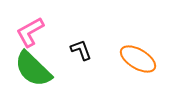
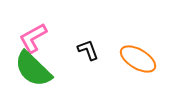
pink L-shape: moved 3 px right, 6 px down
black L-shape: moved 7 px right
